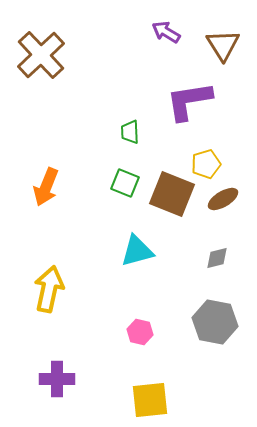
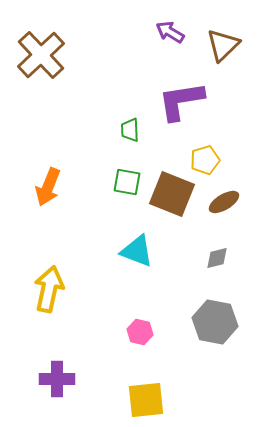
purple arrow: moved 4 px right
brown triangle: rotated 18 degrees clockwise
purple L-shape: moved 8 px left
green trapezoid: moved 2 px up
yellow pentagon: moved 1 px left, 4 px up
green square: moved 2 px right, 1 px up; rotated 12 degrees counterclockwise
orange arrow: moved 2 px right
brown ellipse: moved 1 px right, 3 px down
cyan triangle: rotated 36 degrees clockwise
yellow square: moved 4 px left
